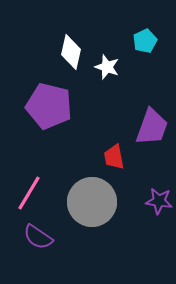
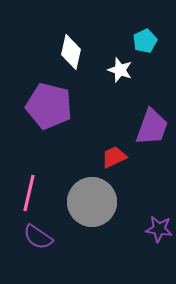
white star: moved 13 px right, 3 px down
red trapezoid: rotated 76 degrees clockwise
pink line: rotated 18 degrees counterclockwise
purple star: moved 28 px down
